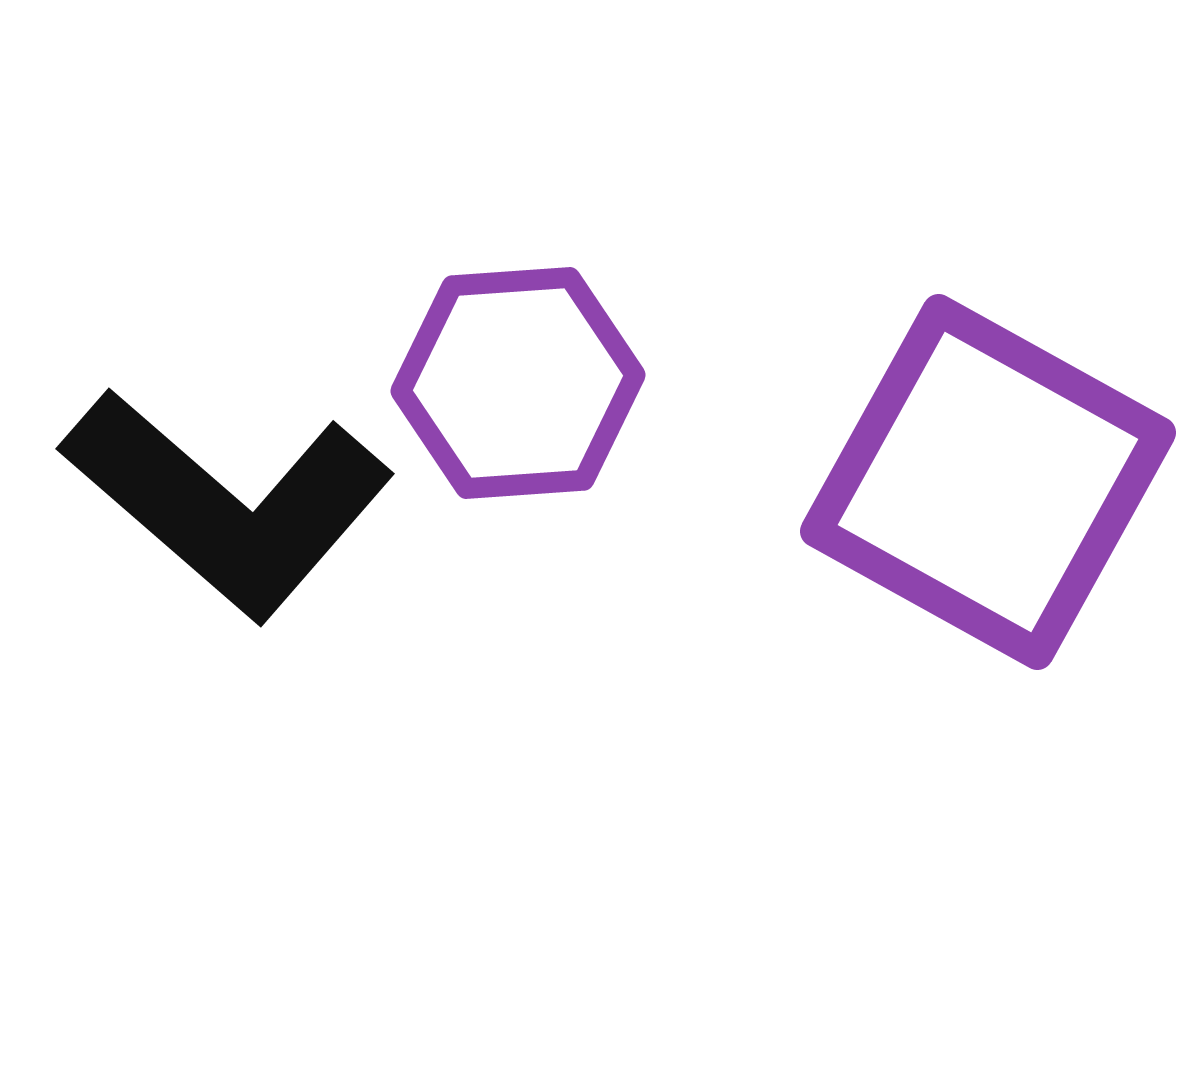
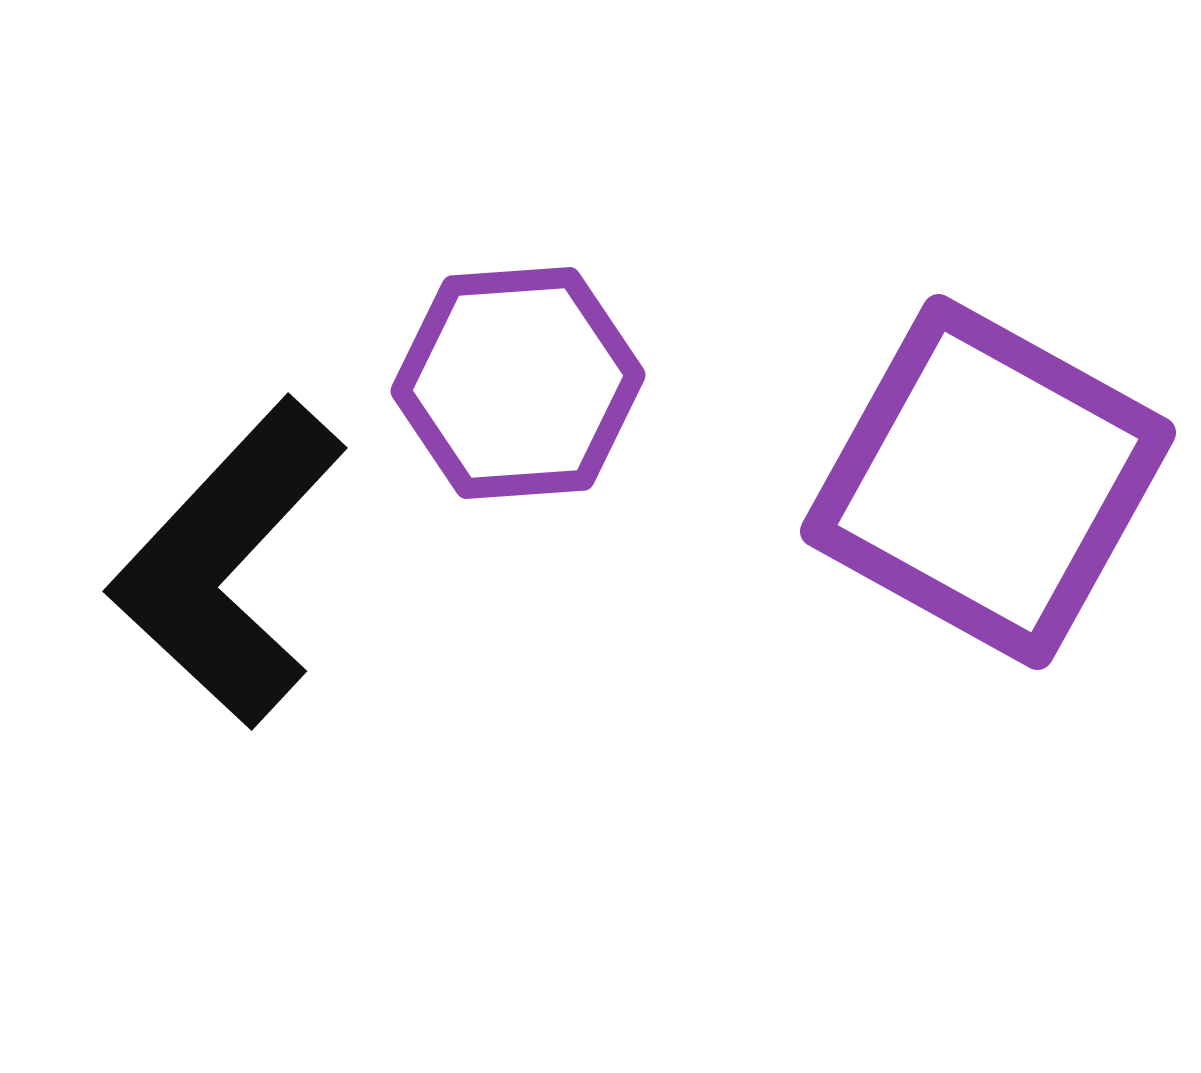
black L-shape: moved 60 px down; rotated 92 degrees clockwise
